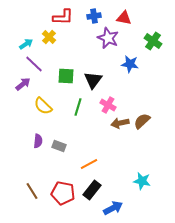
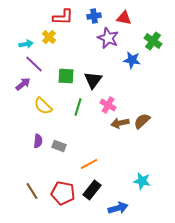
cyan arrow: rotated 24 degrees clockwise
blue star: moved 2 px right, 4 px up
blue arrow: moved 5 px right; rotated 12 degrees clockwise
